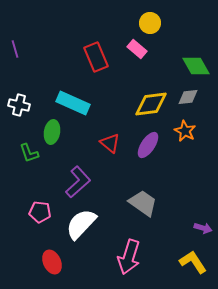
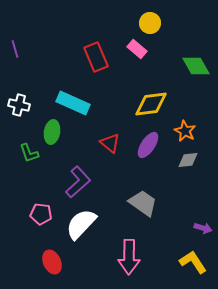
gray diamond: moved 63 px down
pink pentagon: moved 1 px right, 2 px down
pink arrow: rotated 16 degrees counterclockwise
